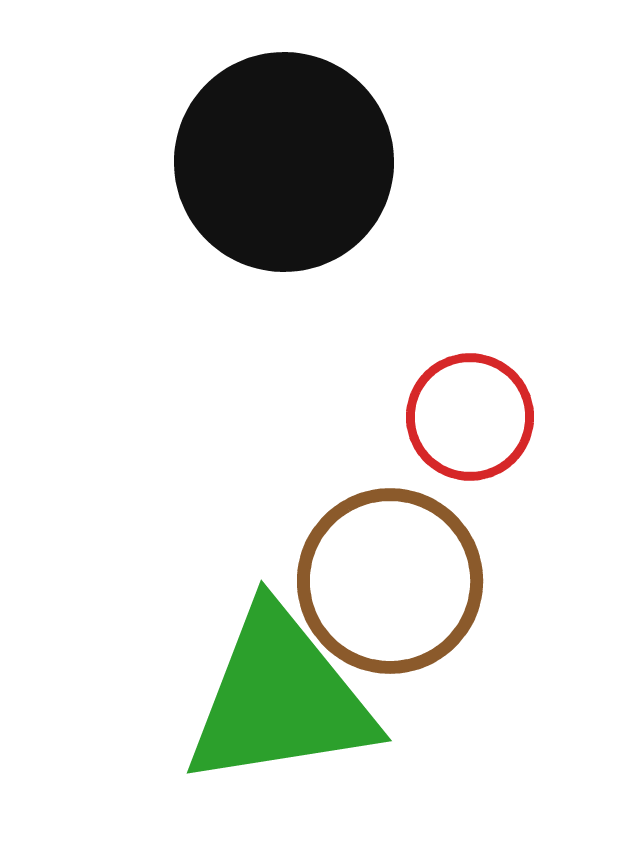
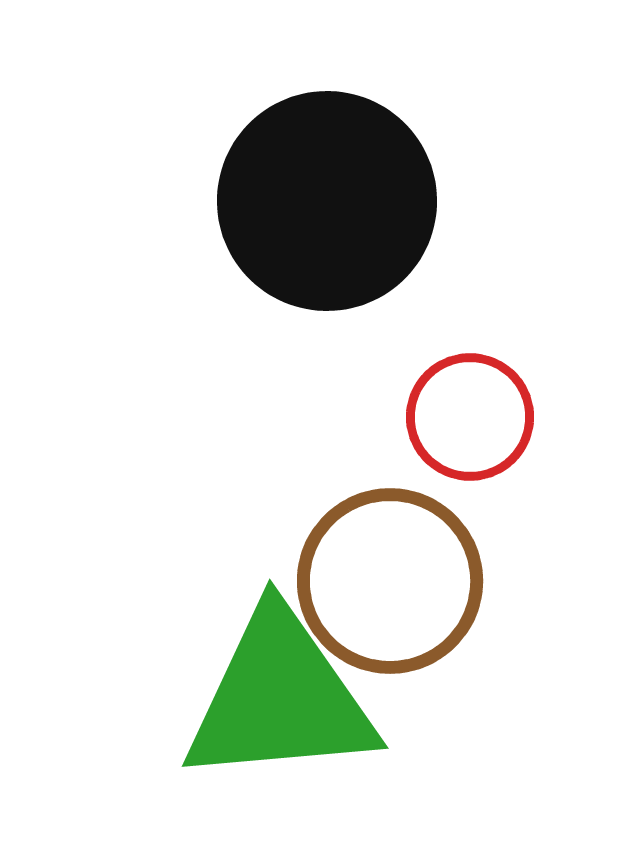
black circle: moved 43 px right, 39 px down
green triangle: rotated 4 degrees clockwise
